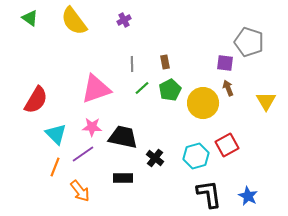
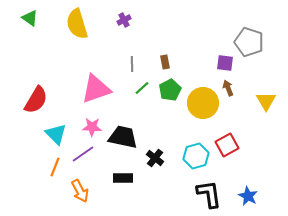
yellow semicircle: moved 3 px right, 3 px down; rotated 20 degrees clockwise
orange arrow: rotated 10 degrees clockwise
